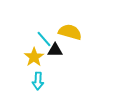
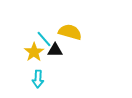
yellow star: moved 5 px up
cyan arrow: moved 2 px up
